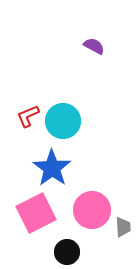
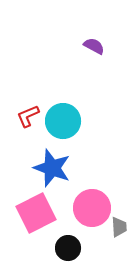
blue star: rotated 15 degrees counterclockwise
pink circle: moved 2 px up
gray trapezoid: moved 4 px left
black circle: moved 1 px right, 4 px up
